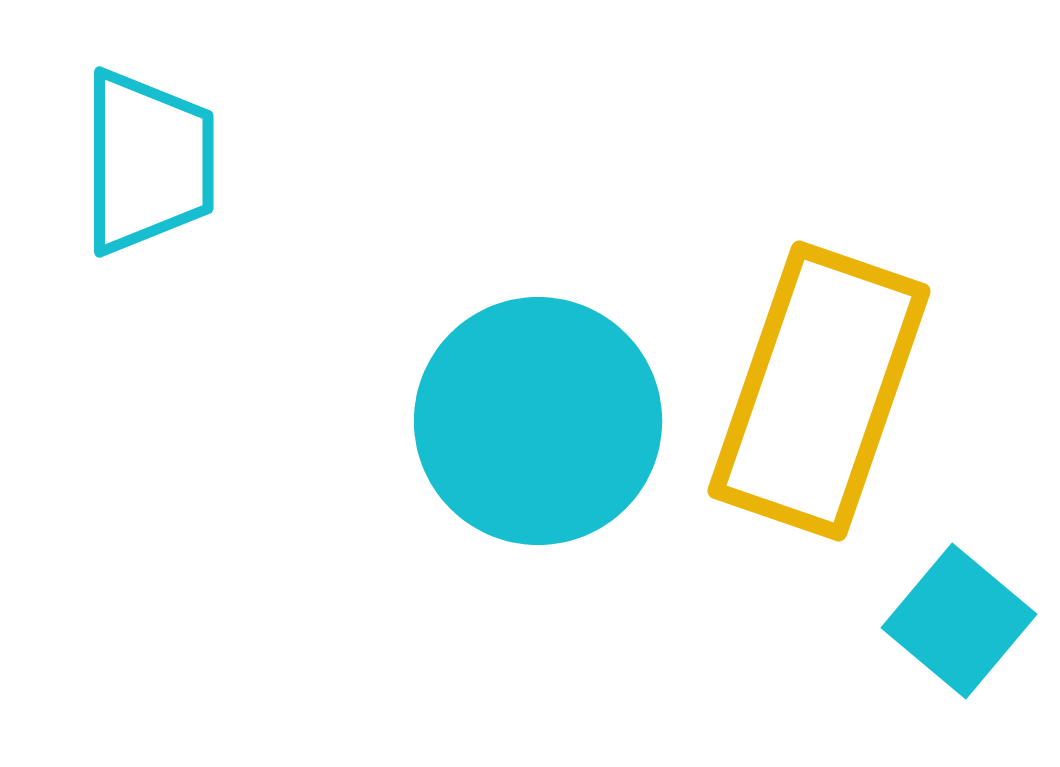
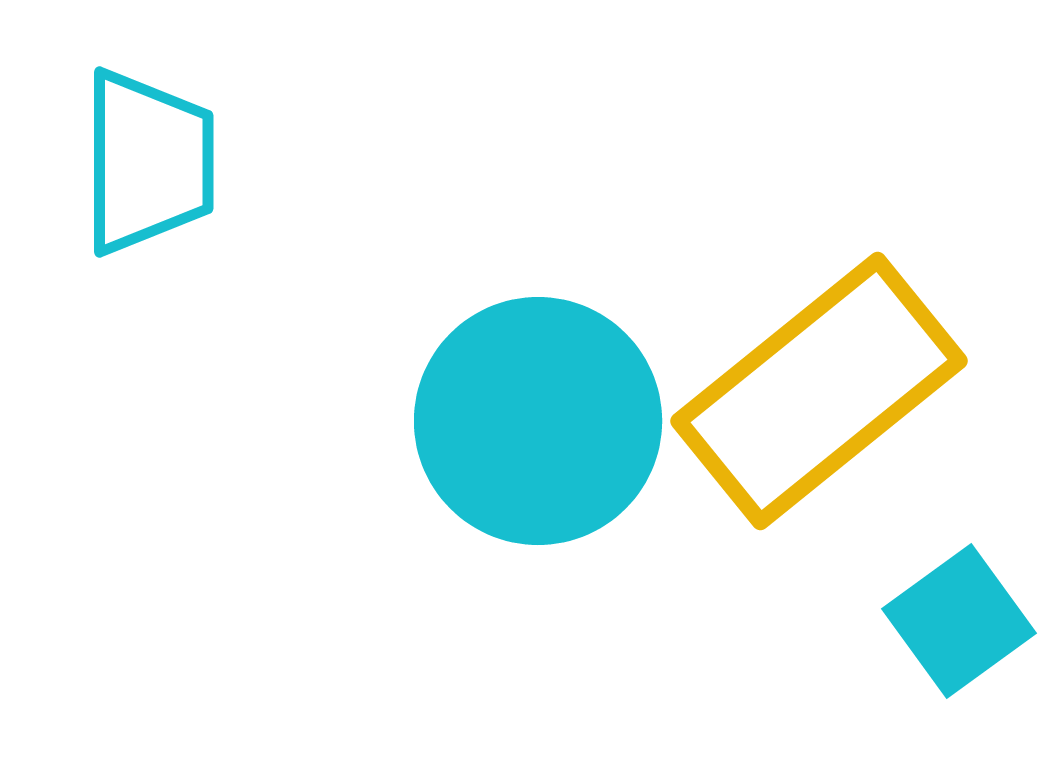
yellow rectangle: rotated 32 degrees clockwise
cyan square: rotated 14 degrees clockwise
